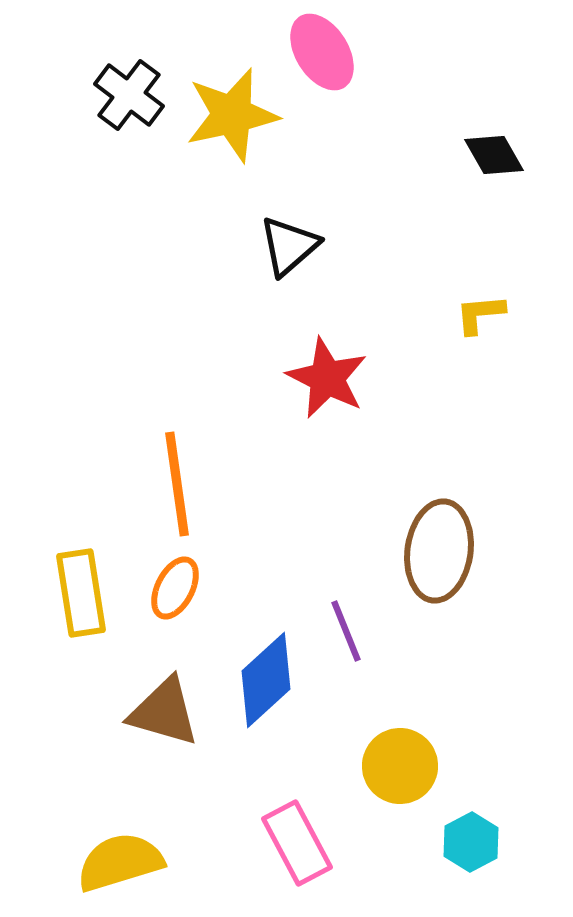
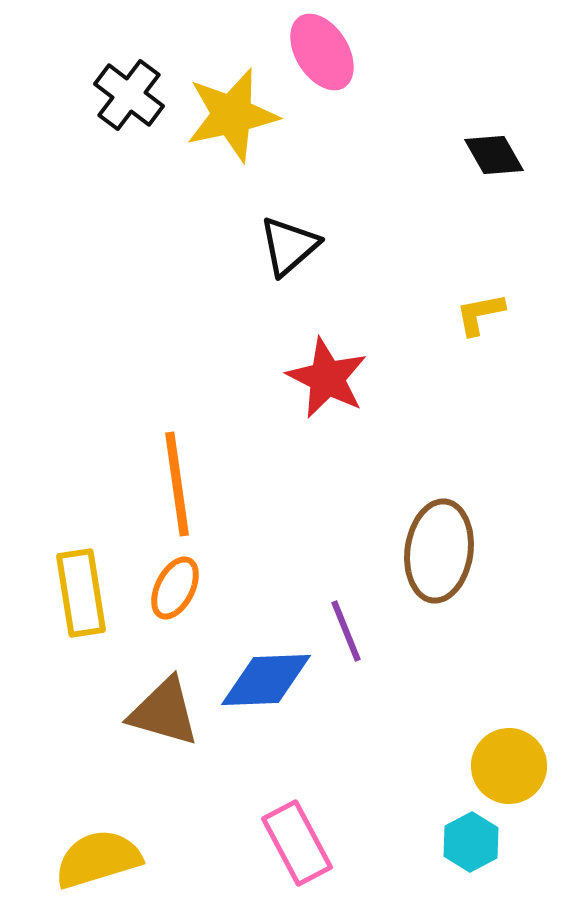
yellow L-shape: rotated 6 degrees counterclockwise
blue diamond: rotated 40 degrees clockwise
yellow circle: moved 109 px right
yellow semicircle: moved 22 px left, 3 px up
